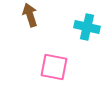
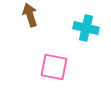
cyan cross: moved 1 px left, 1 px down
